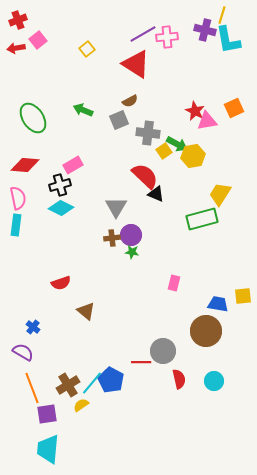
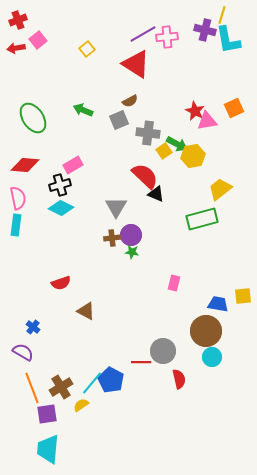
yellow trapezoid at (220, 194): moved 5 px up; rotated 20 degrees clockwise
brown triangle at (86, 311): rotated 12 degrees counterclockwise
cyan circle at (214, 381): moved 2 px left, 24 px up
brown cross at (68, 385): moved 7 px left, 2 px down
